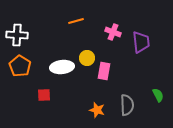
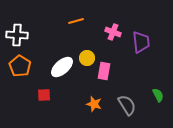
white ellipse: rotated 35 degrees counterclockwise
gray semicircle: rotated 30 degrees counterclockwise
orange star: moved 3 px left, 6 px up
